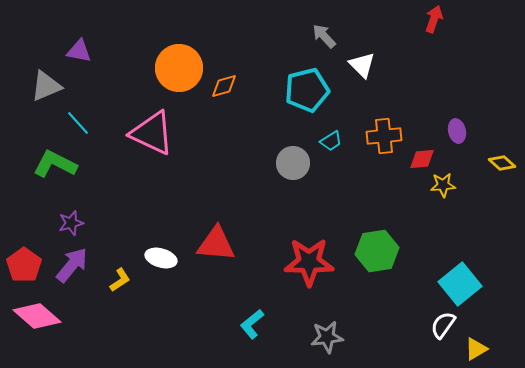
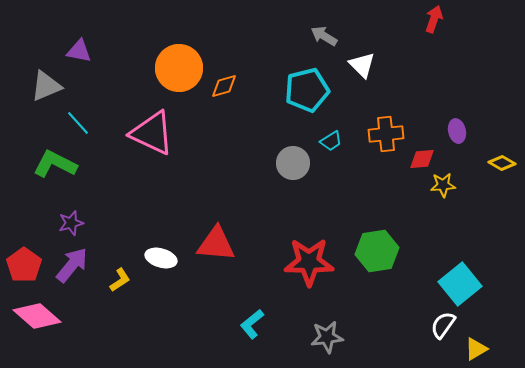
gray arrow: rotated 16 degrees counterclockwise
orange cross: moved 2 px right, 2 px up
yellow diamond: rotated 12 degrees counterclockwise
